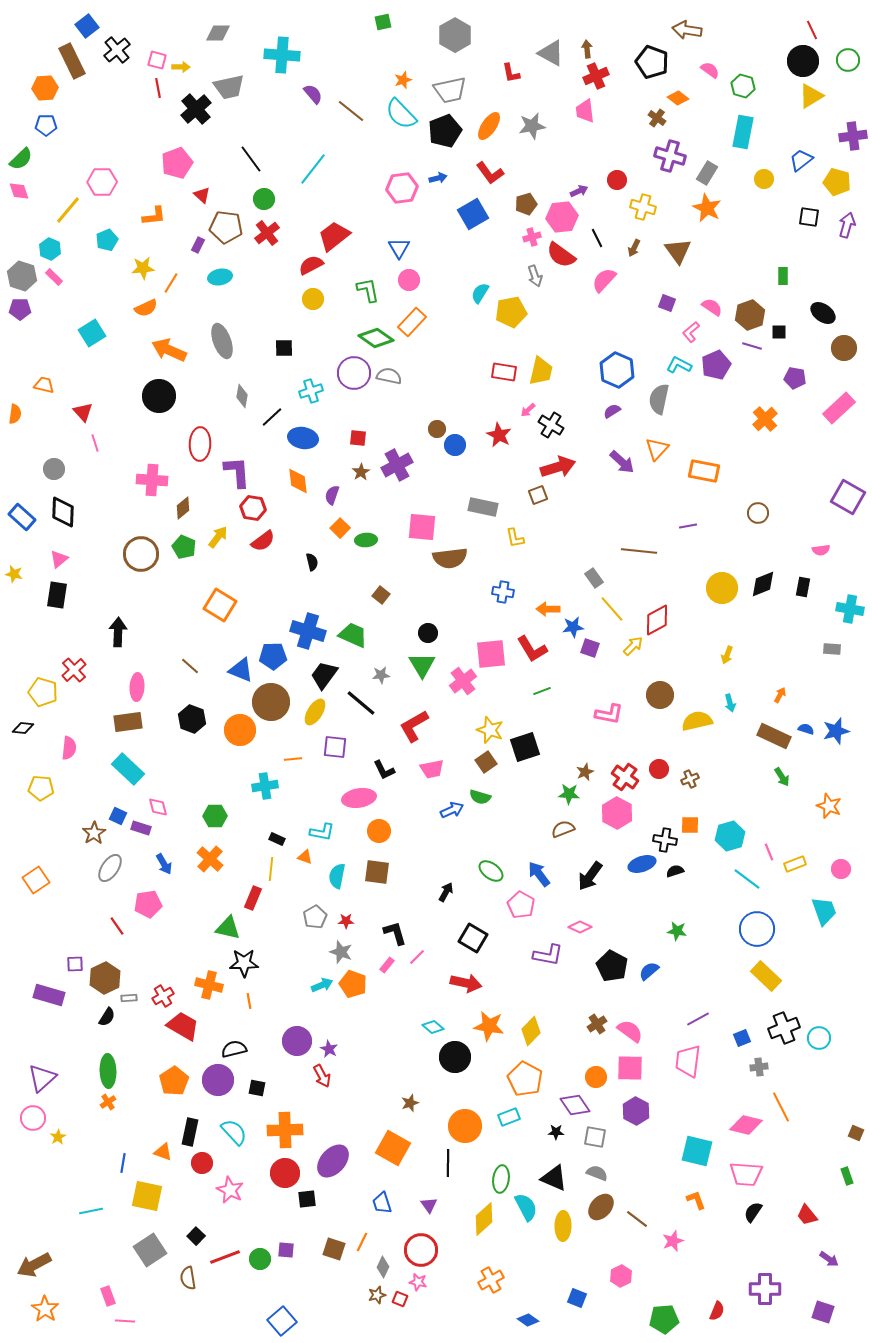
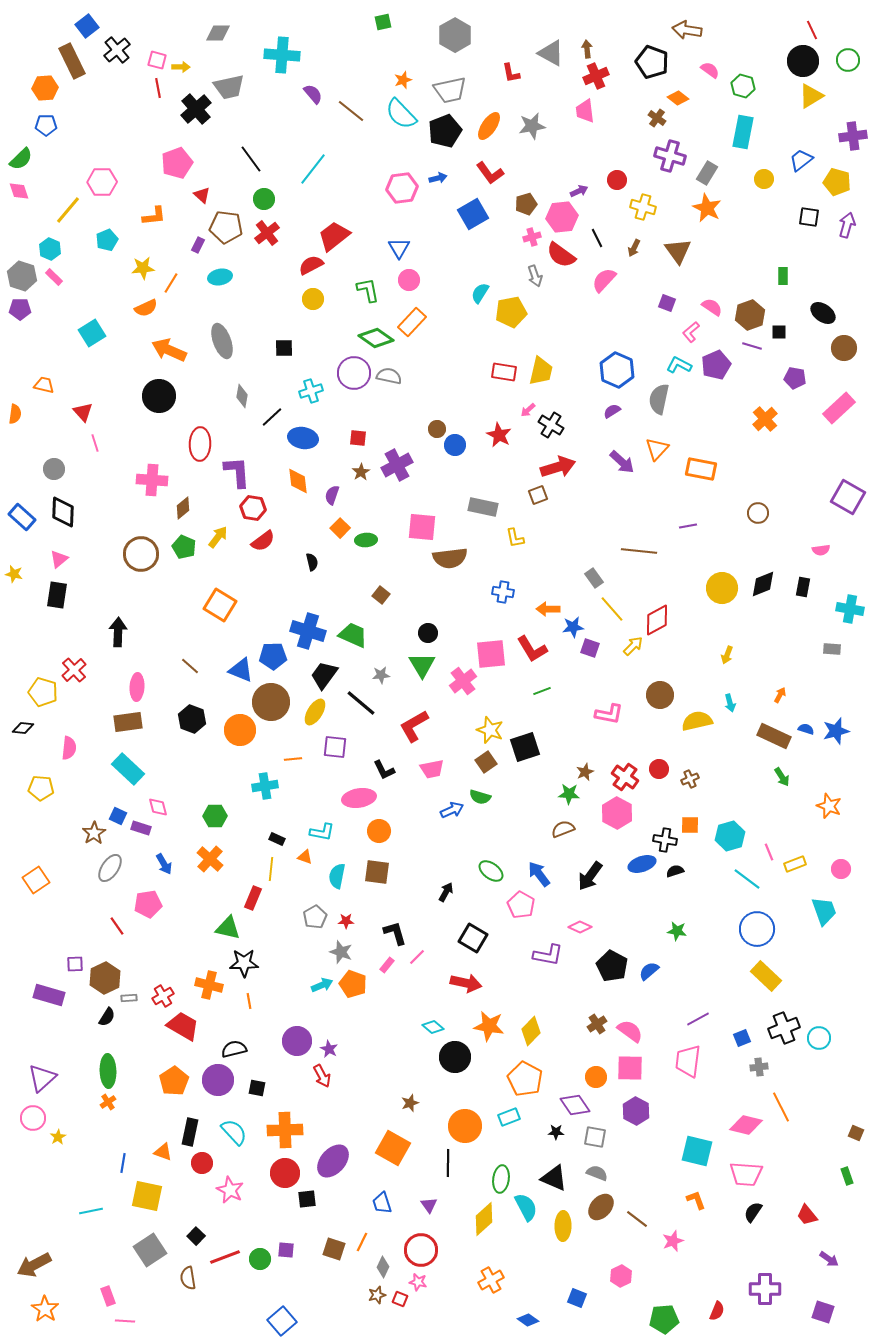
orange rectangle at (704, 471): moved 3 px left, 2 px up
